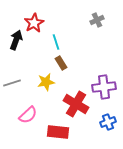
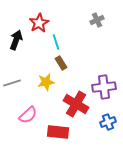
red star: moved 5 px right
